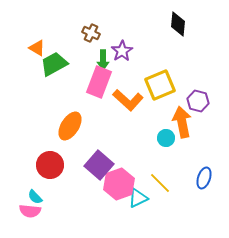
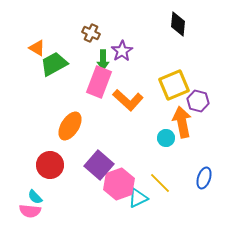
yellow square: moved 14 px right
